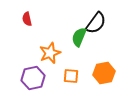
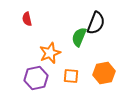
black semicircle: rotated 15 degrees counterclockwise
purple hexagon: moved 3 px right
